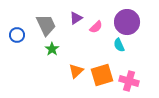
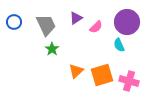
blue circle: moved 3 px left, 13 px up
